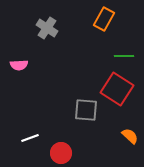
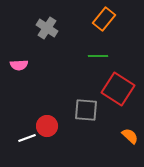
orange rectangle: rotated 10 degrees clockwise
green line: moved 26 px left
red square: moved 1 px right
white line: moved 3 px left
red circle: moved 14 px left, 27 px up
